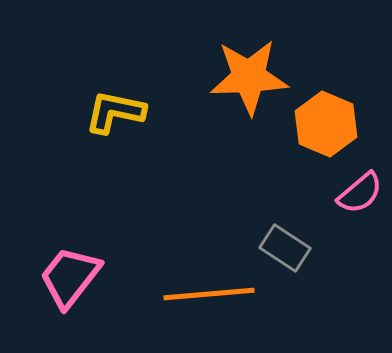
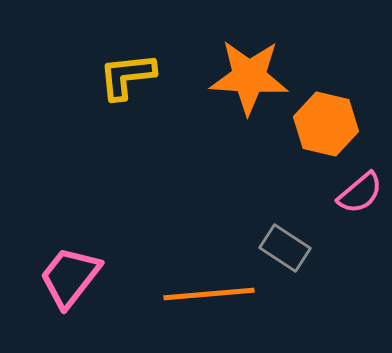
orange star: rotated 6 degrees clockwise
yellow L-shape: moved 12 px right, 36 px up; rotated 18 degrees counterclockwise
orange hexagon: rotated 10 degrees counterclockwise
